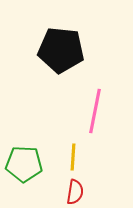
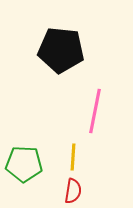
red semicircle: moved 2 px left, 1 px up
